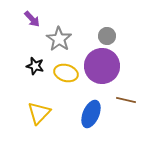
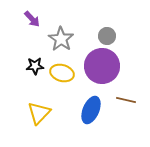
gray star: moved 2 px right
black star: rotated 18 degrees counterclockwise
yellow ellipse: moved 4 px left
blue ellipse: moved 4 px up
